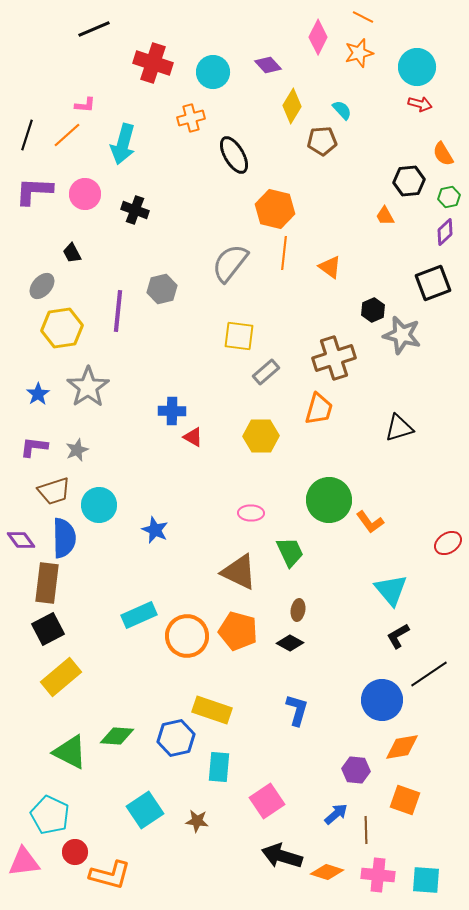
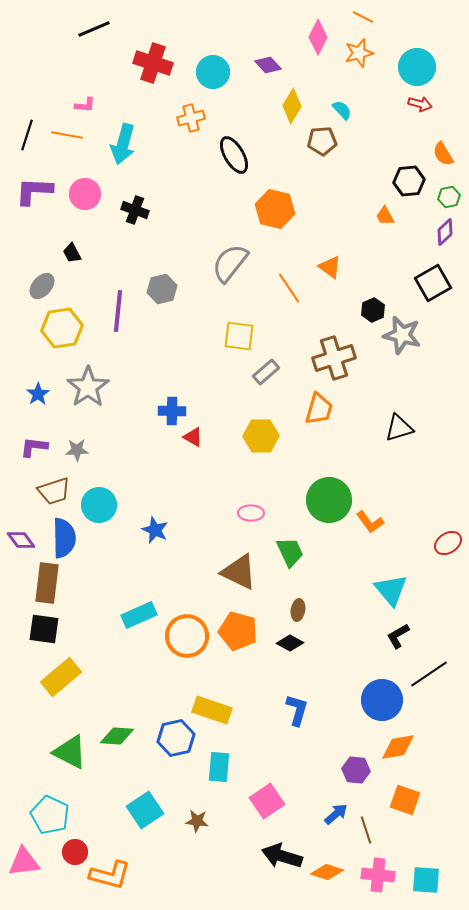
orange line at (67, 135): rotated 52 degrees clockwise
orange line at (284, 253): moved 5 px right, 35 px down; rotated 40 degrees counterclockwise
black square at (433, 283): rotated 9 degrees counterclockwise
gray star at (77, 450): rotated 20 degrees clockwise
black square at (48, 629): moved 4 px left; rotated 36 degrees clockwise
orange diamond at (402, 747): moved 4 px left
brown line at (366, 830): rotated 16 degrees counterclockwise
